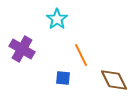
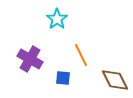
purple cross: moved 8 px right, 10 px down
brown diamond: moved 1 px right
